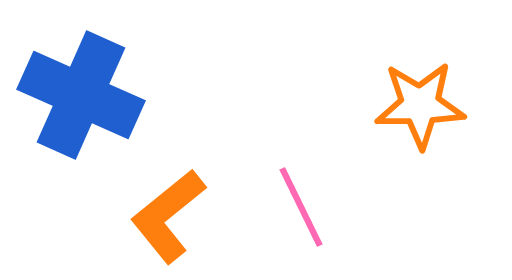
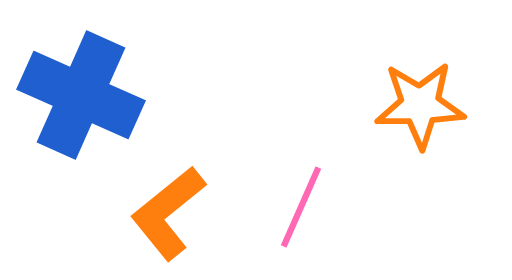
pink line: rotated 50 degrees clockwise
orange L-shape: moved 3 px up
